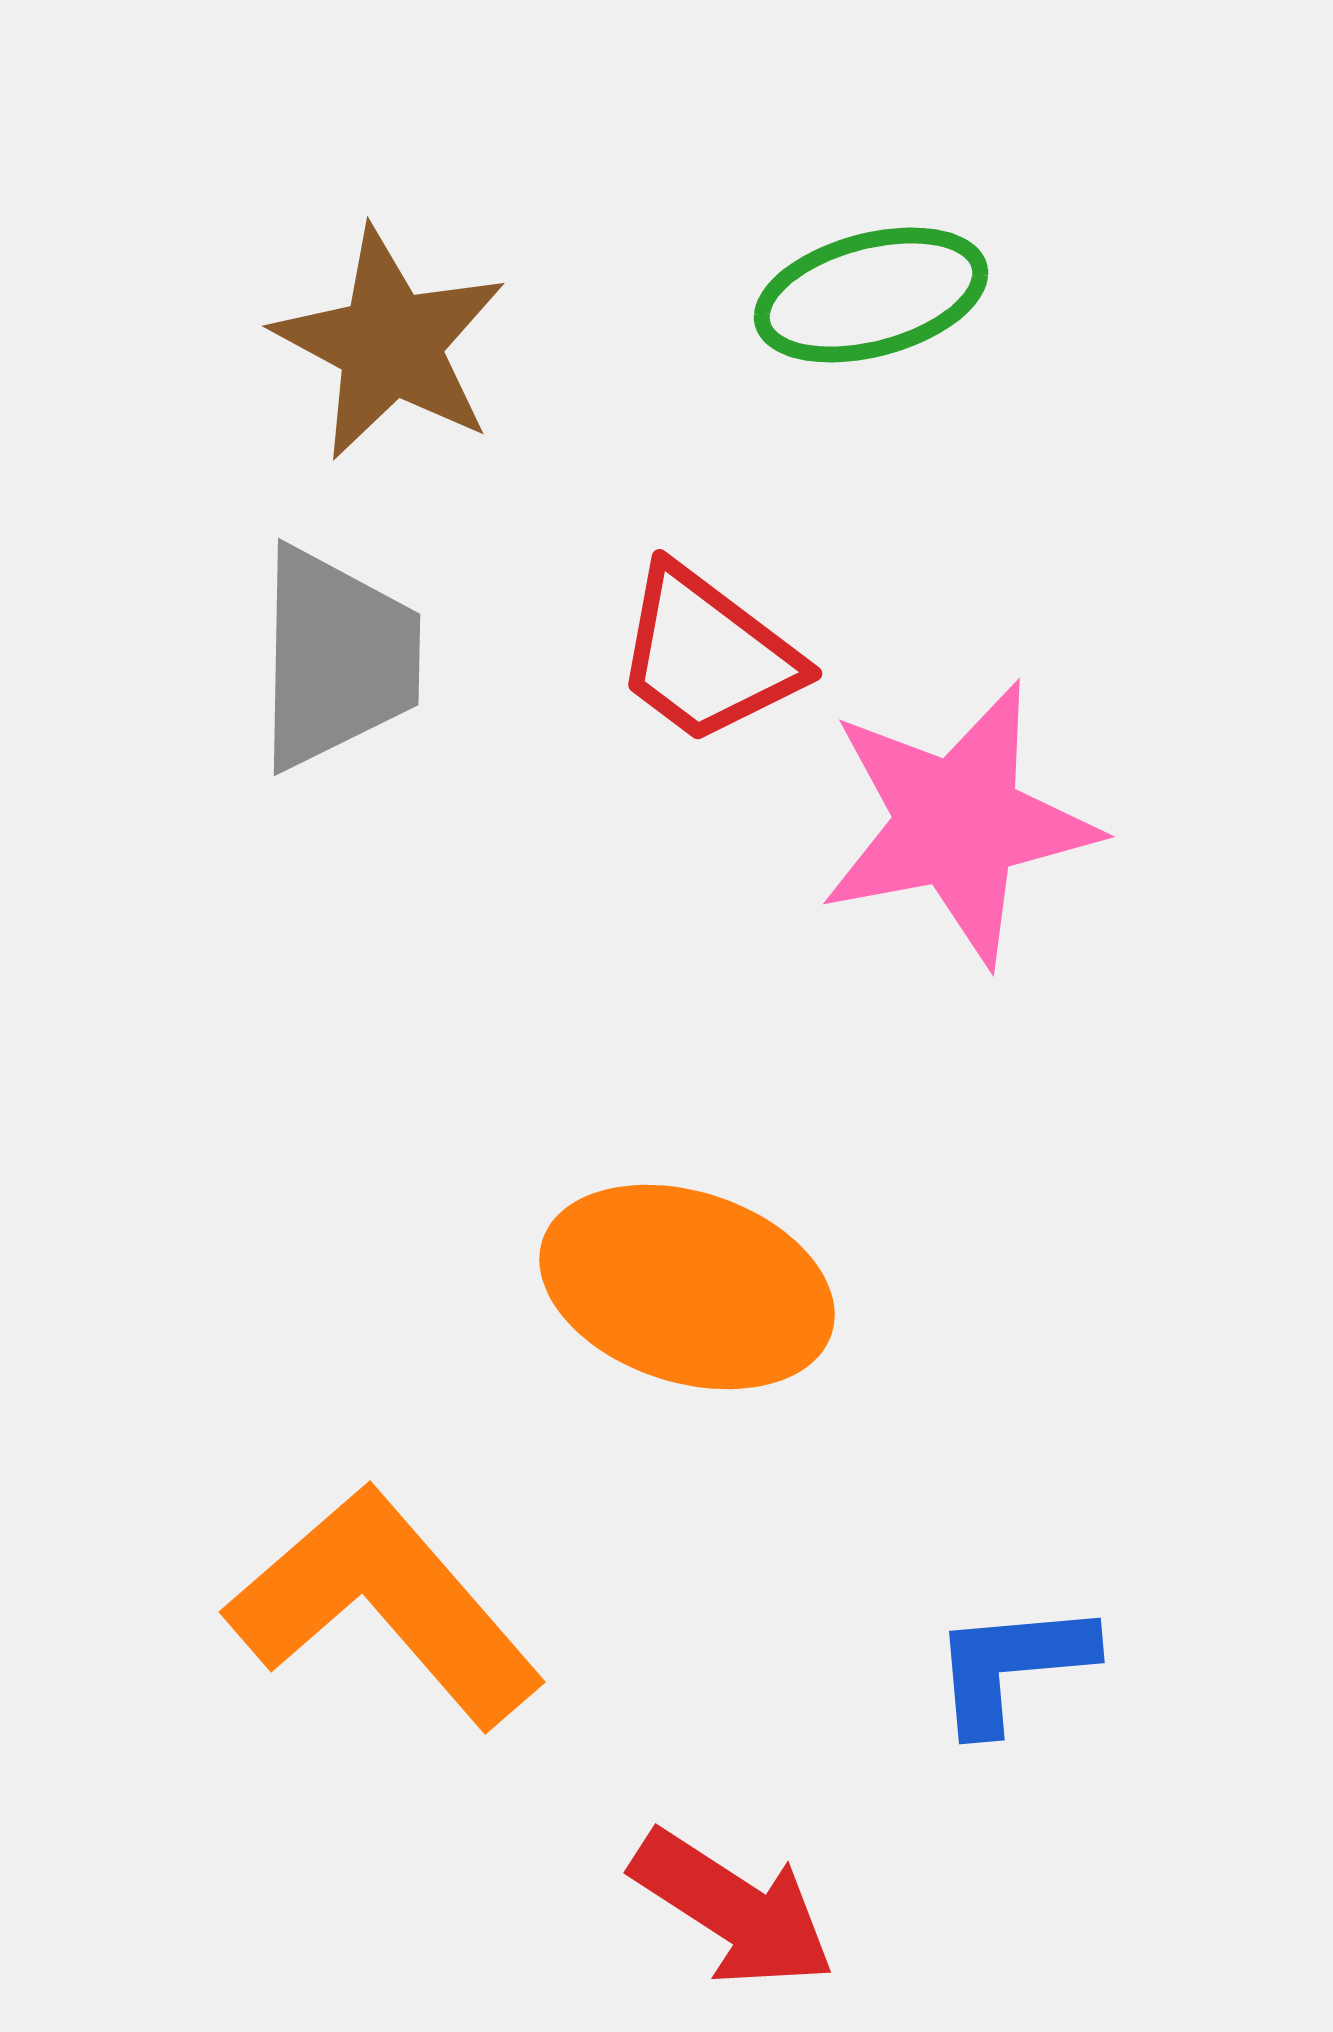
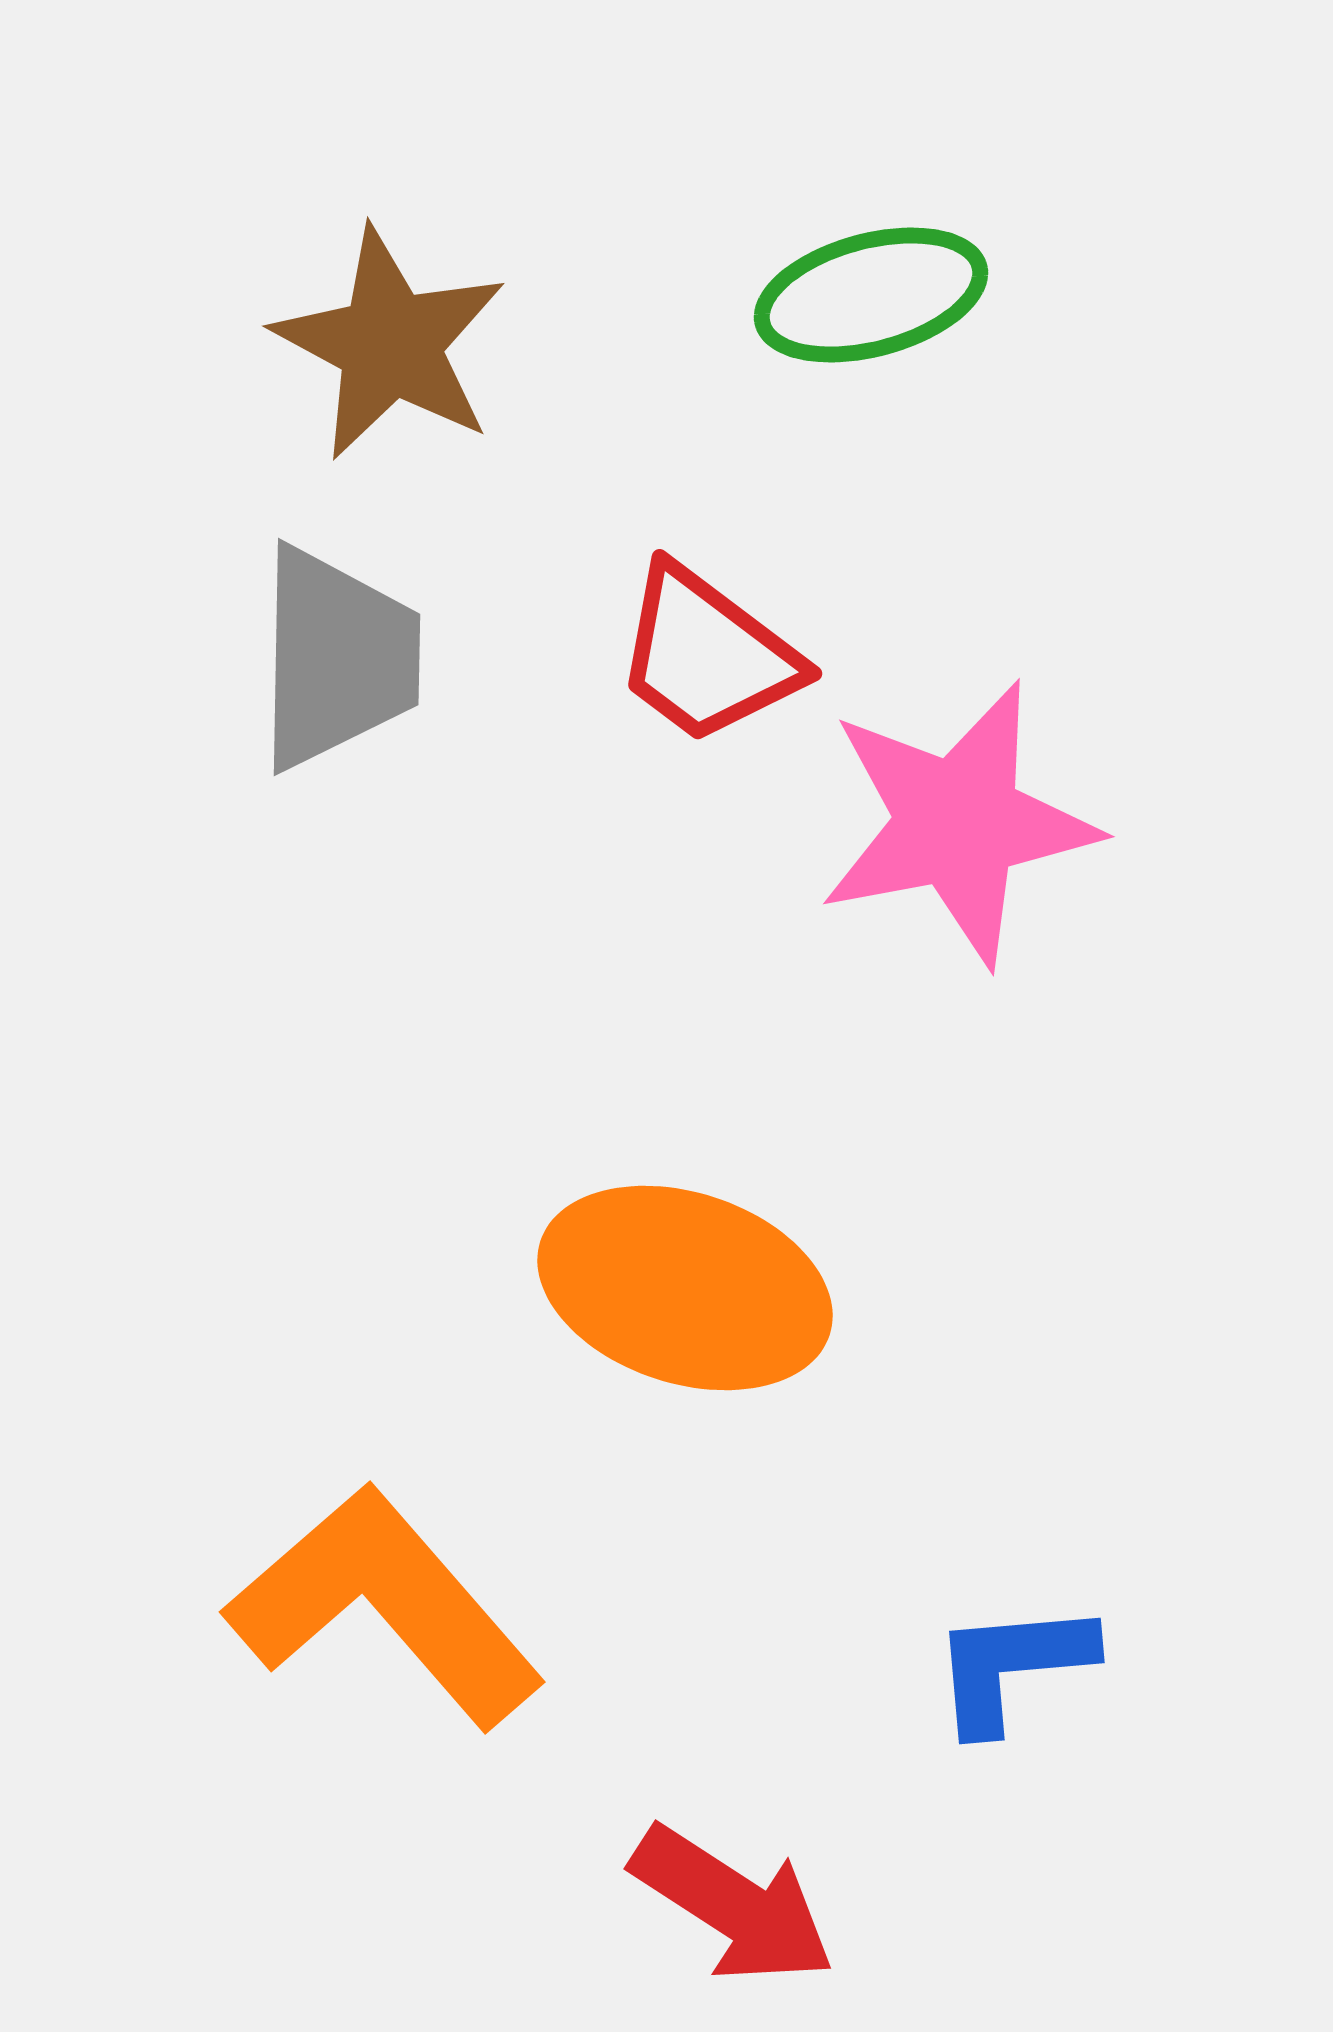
orange ellipse: moved 2 px left, 1 px down
red arrow: moved 4 px up
